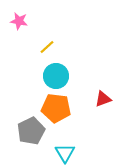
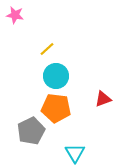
pink star: moved 4 px left, 6 px up
yellow line: moved 2 px down
cyan triangle: moved 10 px right
